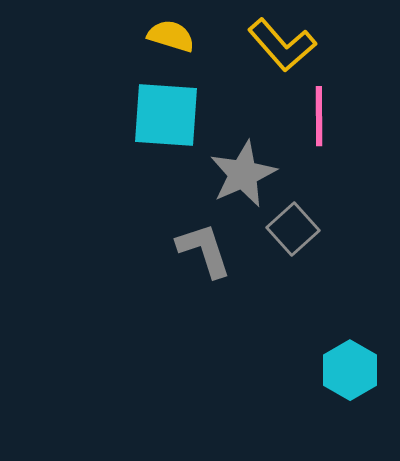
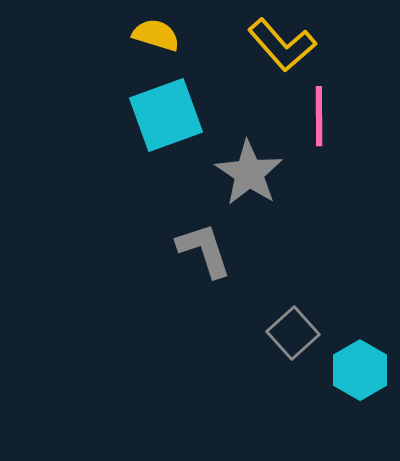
yellow semicircle: moved 15 px left, 1 px up
cyan square: rotated 24 degrees counterclockwise
gray star: moved 6 px right, 1 px up; rotated 14 degrees counterclockwise
gray square: moved 104 px down
cyan hexagon: moved 10 px right
